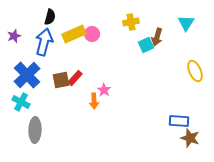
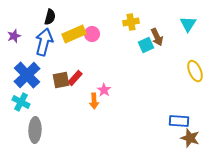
cyan triangle: moved 2 px right, 1 px down
brown arrow: rotated 42 degrees counterclockwise
